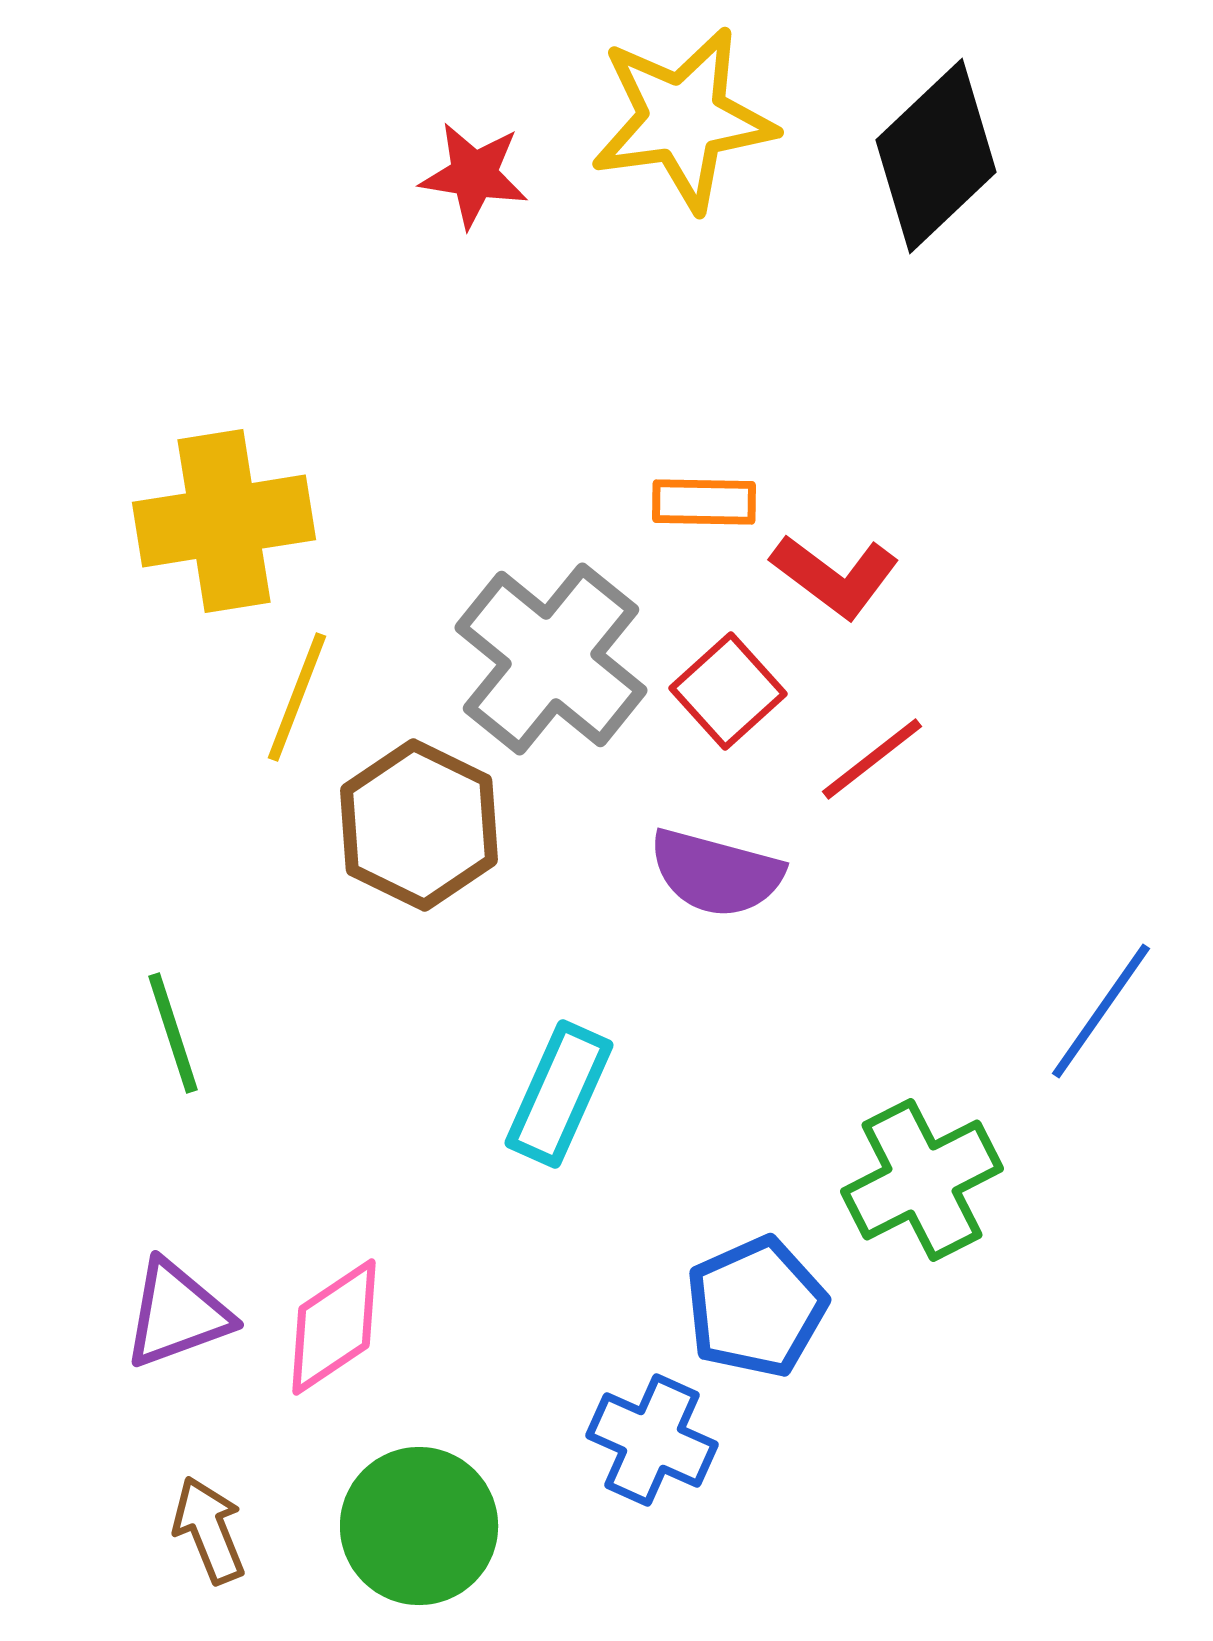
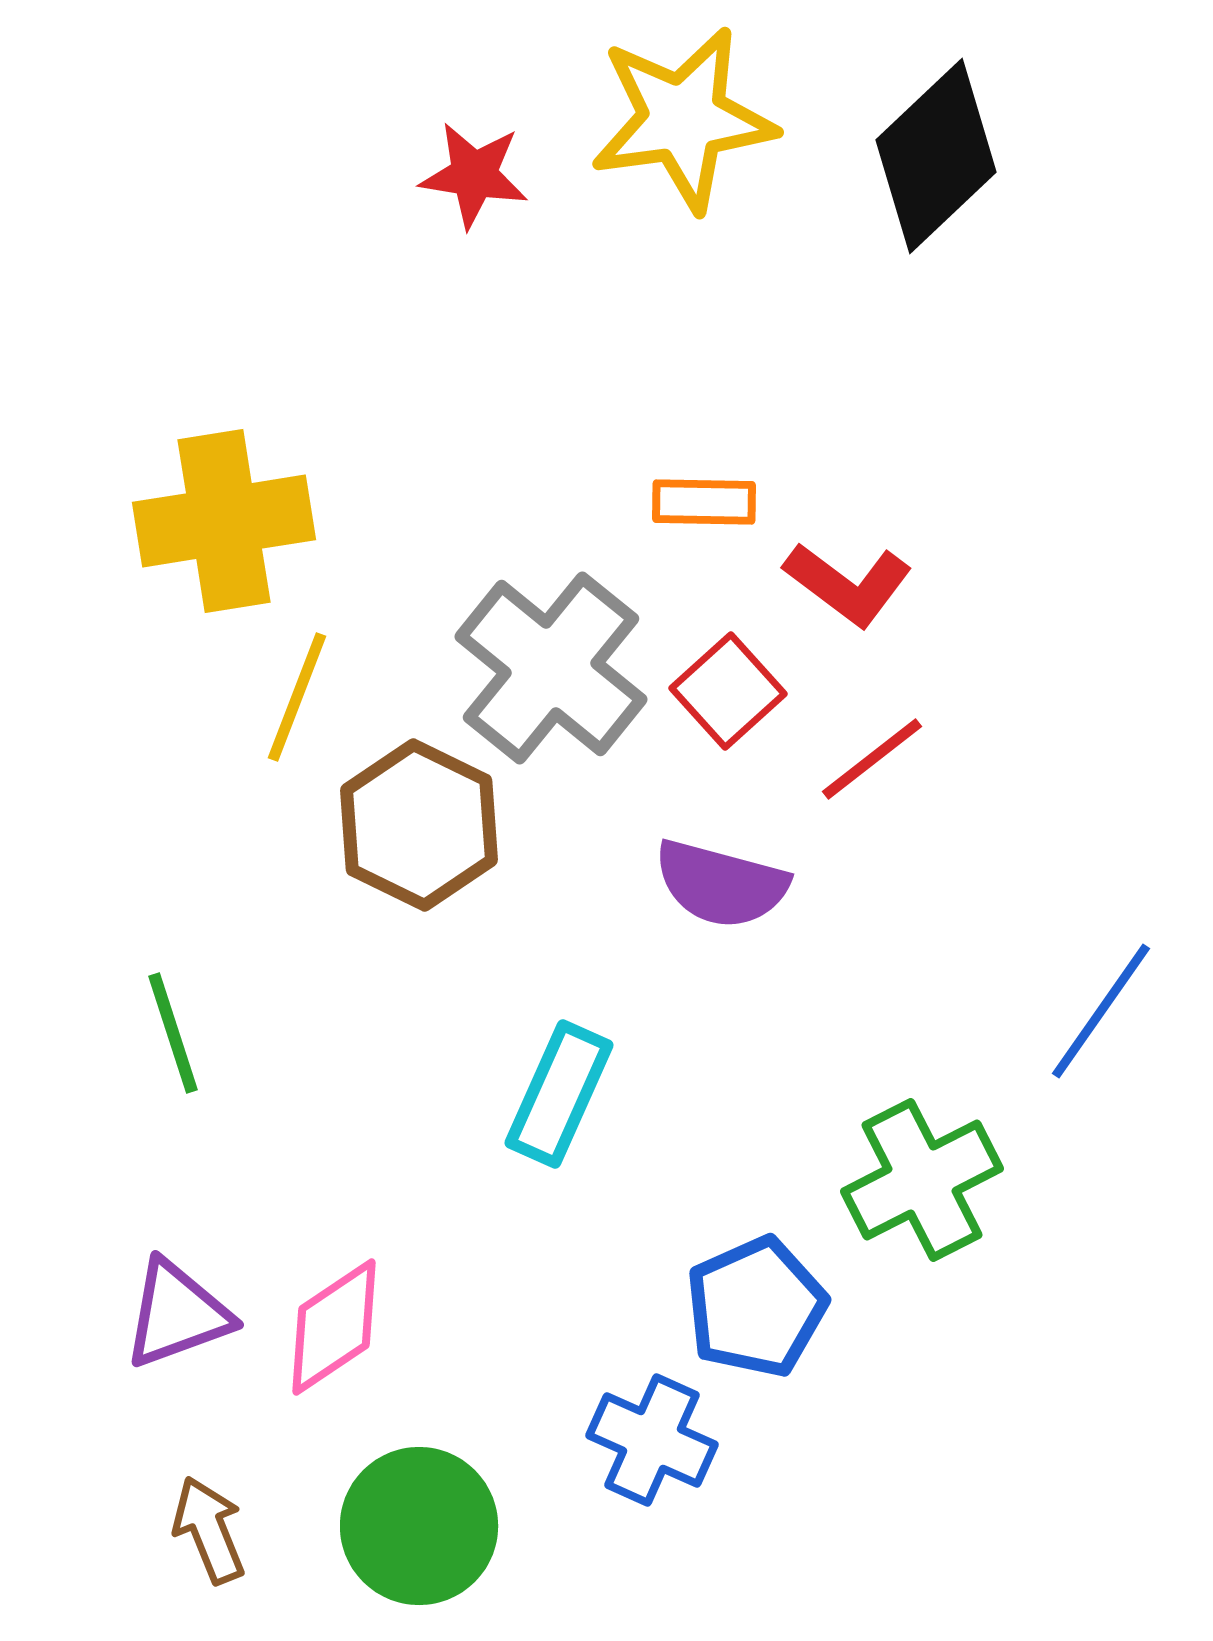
red L-shape: moved 13 px right, 8 px down
gray cross: moved 9 px down
purple semicircle: moved 5 px right, 11 px down
